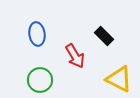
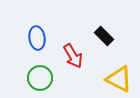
blue ellipse: moved 4 px down
red arrow: moved 2 px left
green circle: moved 2 px up
